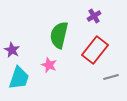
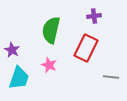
purple cross: rotated 24 degrees clockwise
green semicircle: moved 8 px left, 5 px up
red rectangle: moved 9 px left, 2 px up; rotated 12 degrees counterclockwise
gray line: rotated 21 degrees clockwise
